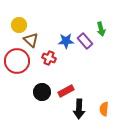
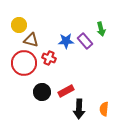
brown triangle: rotated 28 degrees counterclockwise
red circle: moved 7 px right, 2 px down
